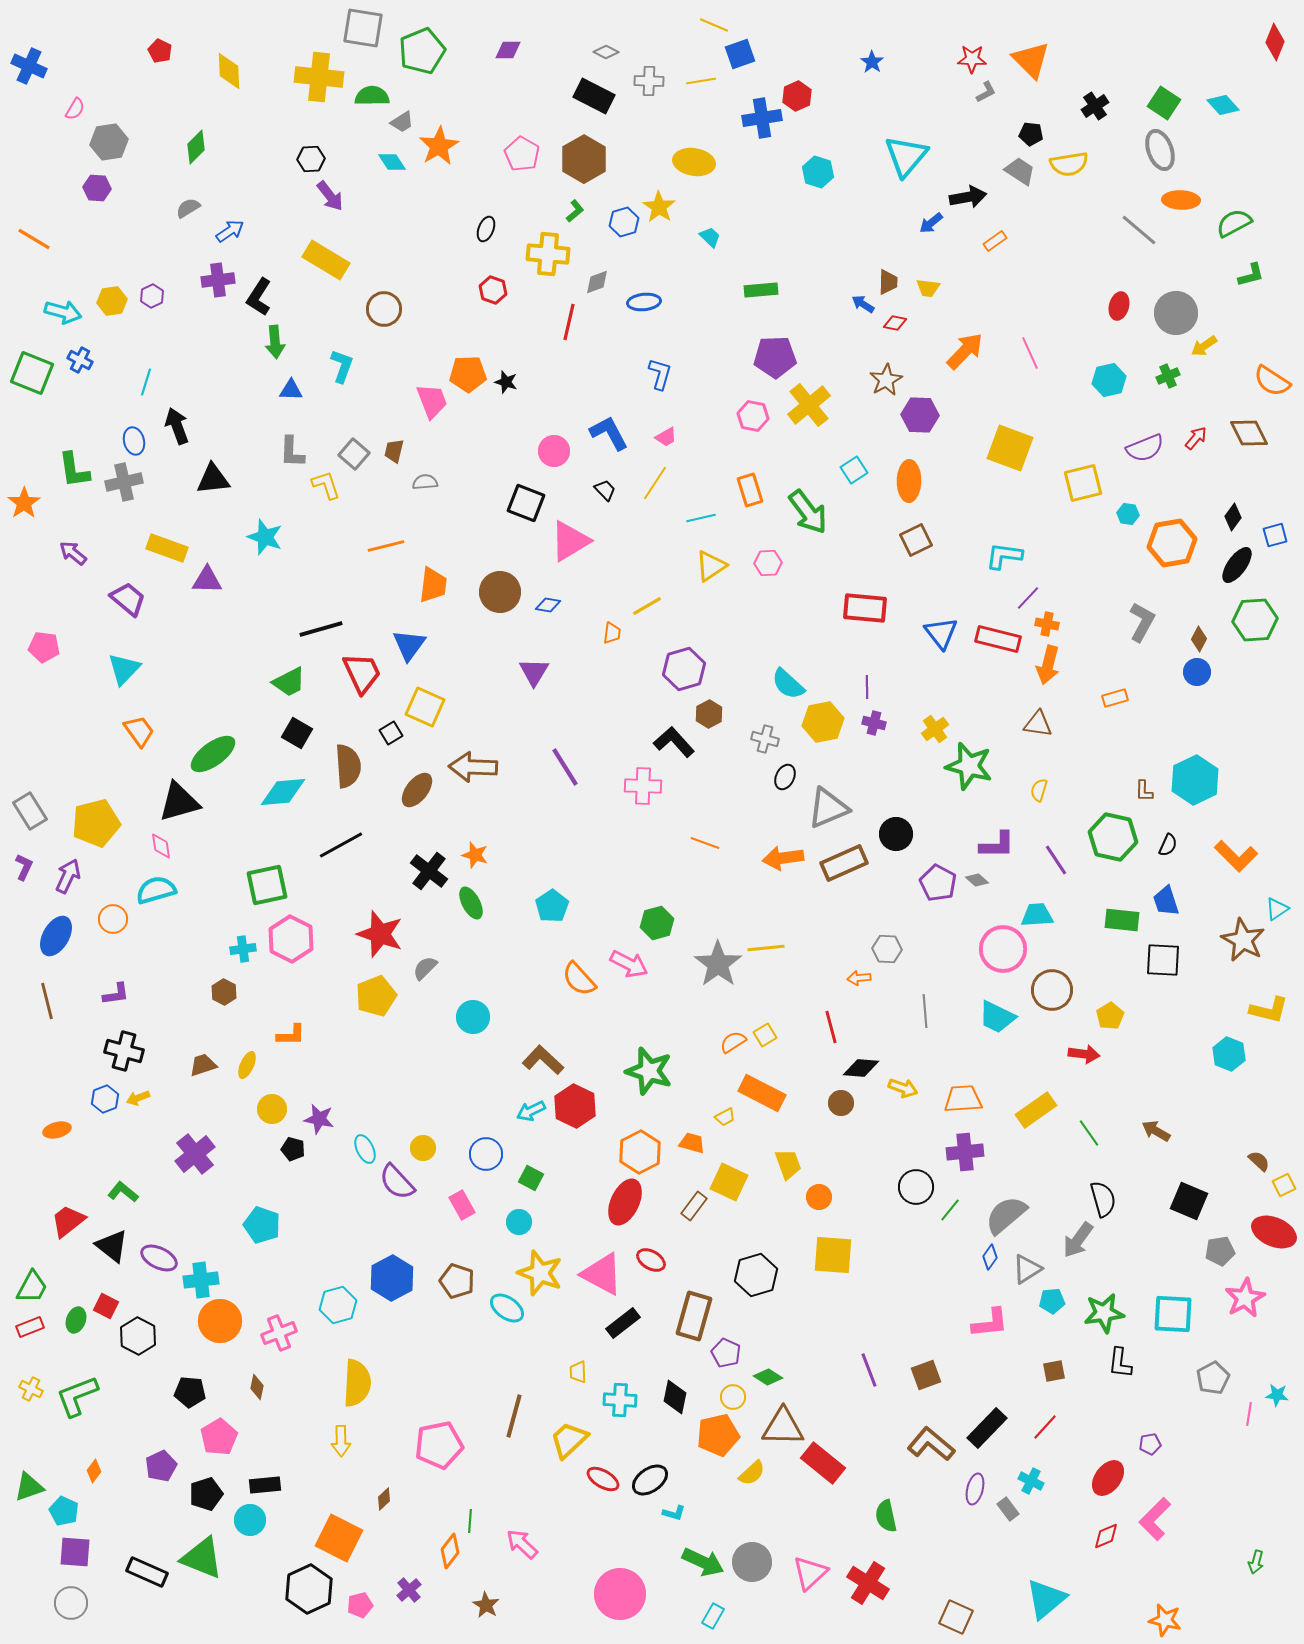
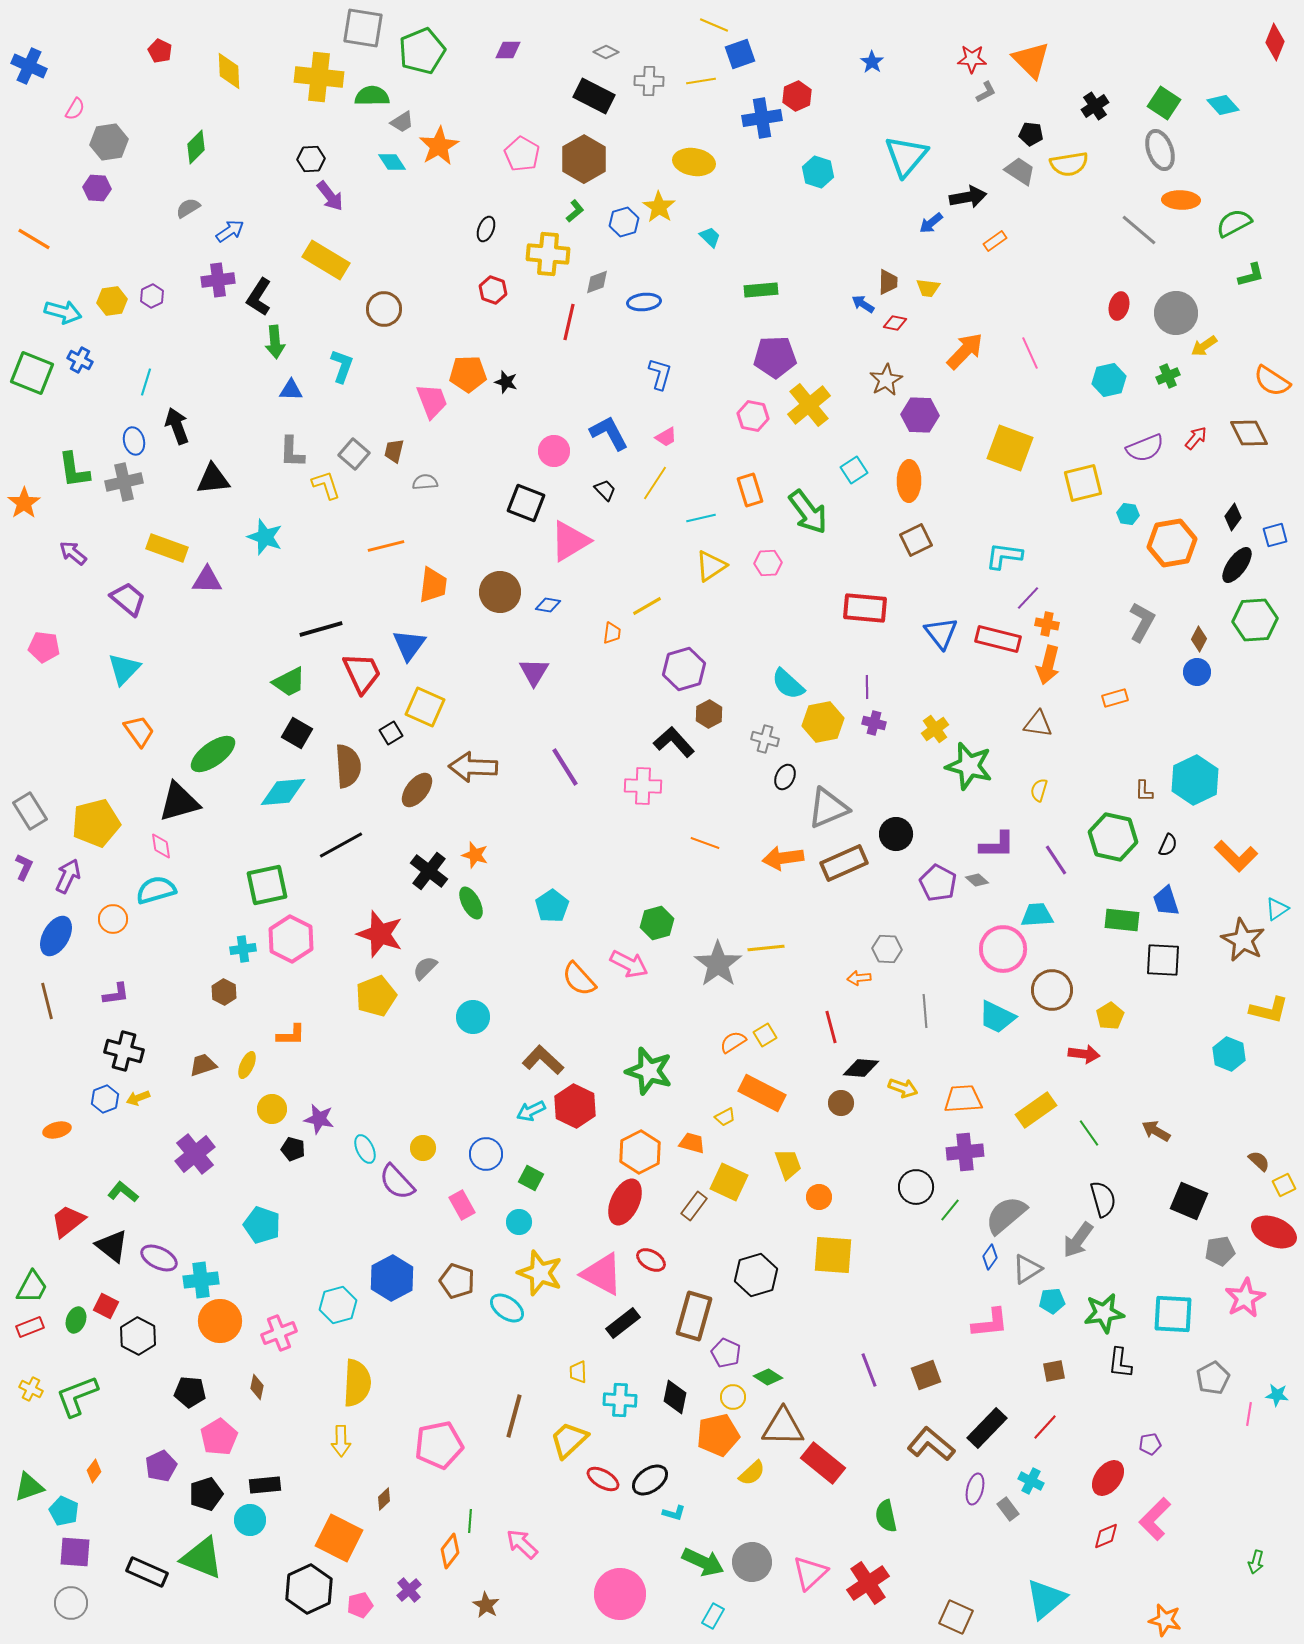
red cross at (868, 1583): rotated 24 degrees clockwise
